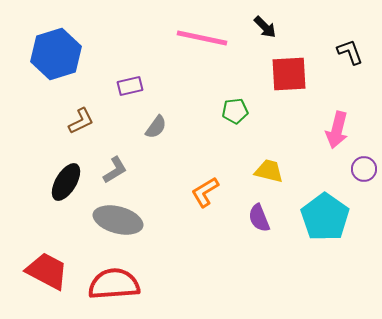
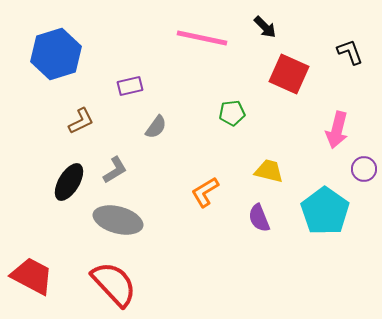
red square: rotated 27 degrees clockwise
green pentagon: moved 3 px left, 2 px down
black ellipse: moved 3 px right
cyan pentagon: moved 6 px up
red trapezoid: moved 15 px left, 5 px down
red semicircle: rotated 51 degrees clockwise
